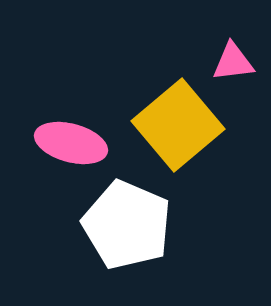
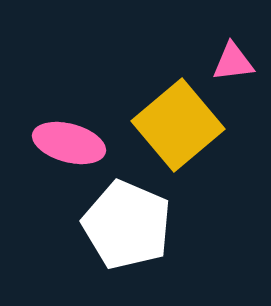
pink ellipse: moved 2 px left
